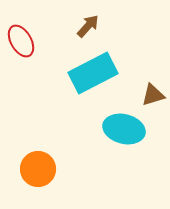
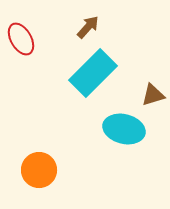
brown arrow: moved 1 px down
red ellipse: moved 2 px up
cyan rectangle: rotated 18 degrees counterclockwise
orange circle: moved 1 px right, 1 px down
